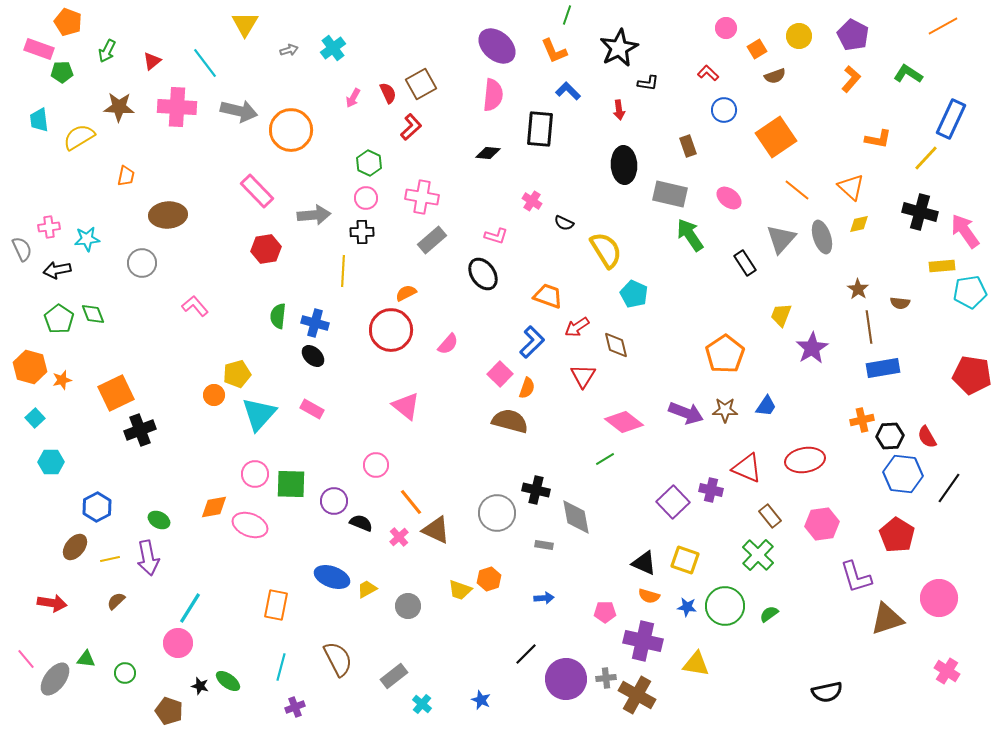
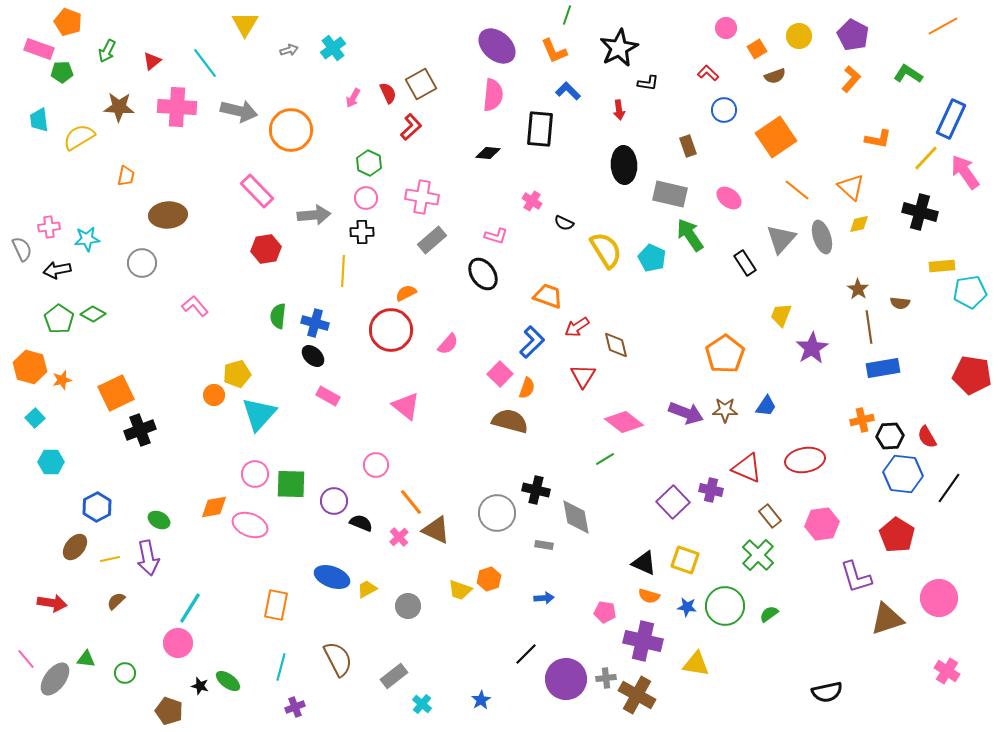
pink arrow at (965, 231): moved 59 px up
cyan pentagon at (634, 294): moved 18 px right, 36 px up
green diamond at (93, 314): rotated 40 degrees counterclockwise
pink rectangle at (312, 409): moved 16 px right, 13 px up
pink pentagon at (605, 612): rotated 10 degrees clockwise
blue star at (481, 700): rotated 18 degrees clockwise
